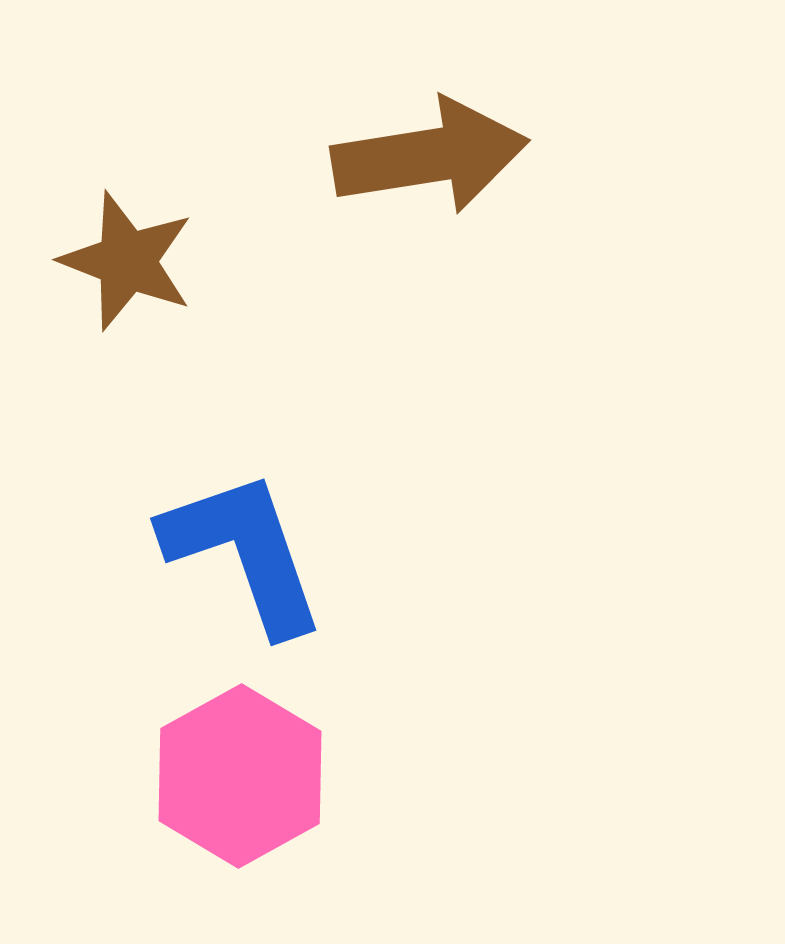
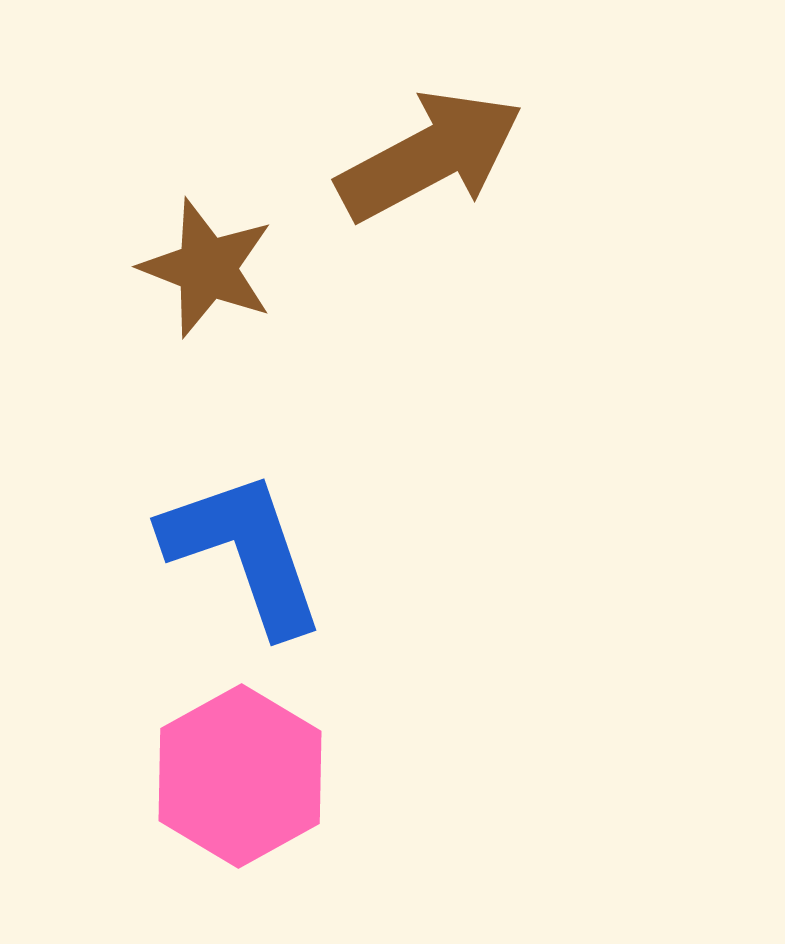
brown arrow: rotated 19 degrees counterclockwise
brown star: moved 80 px right, 7 px down
